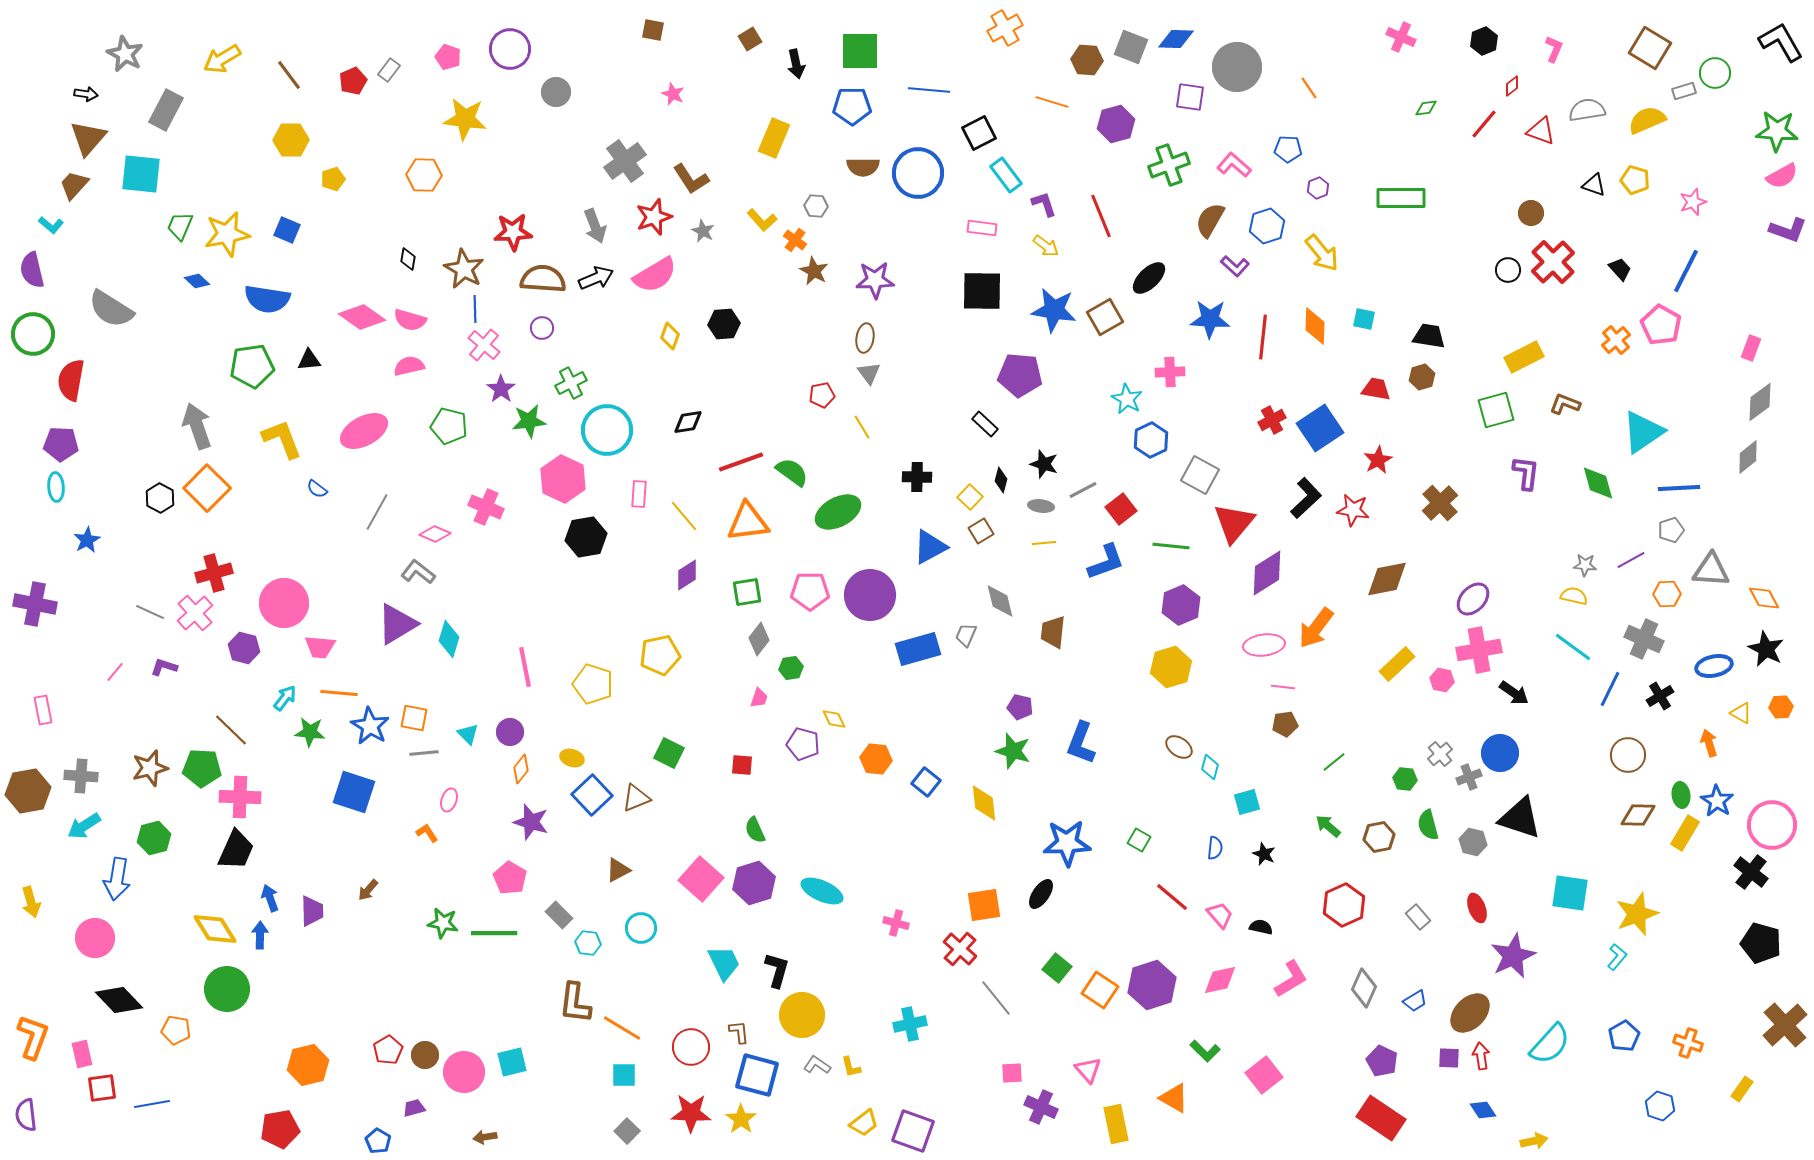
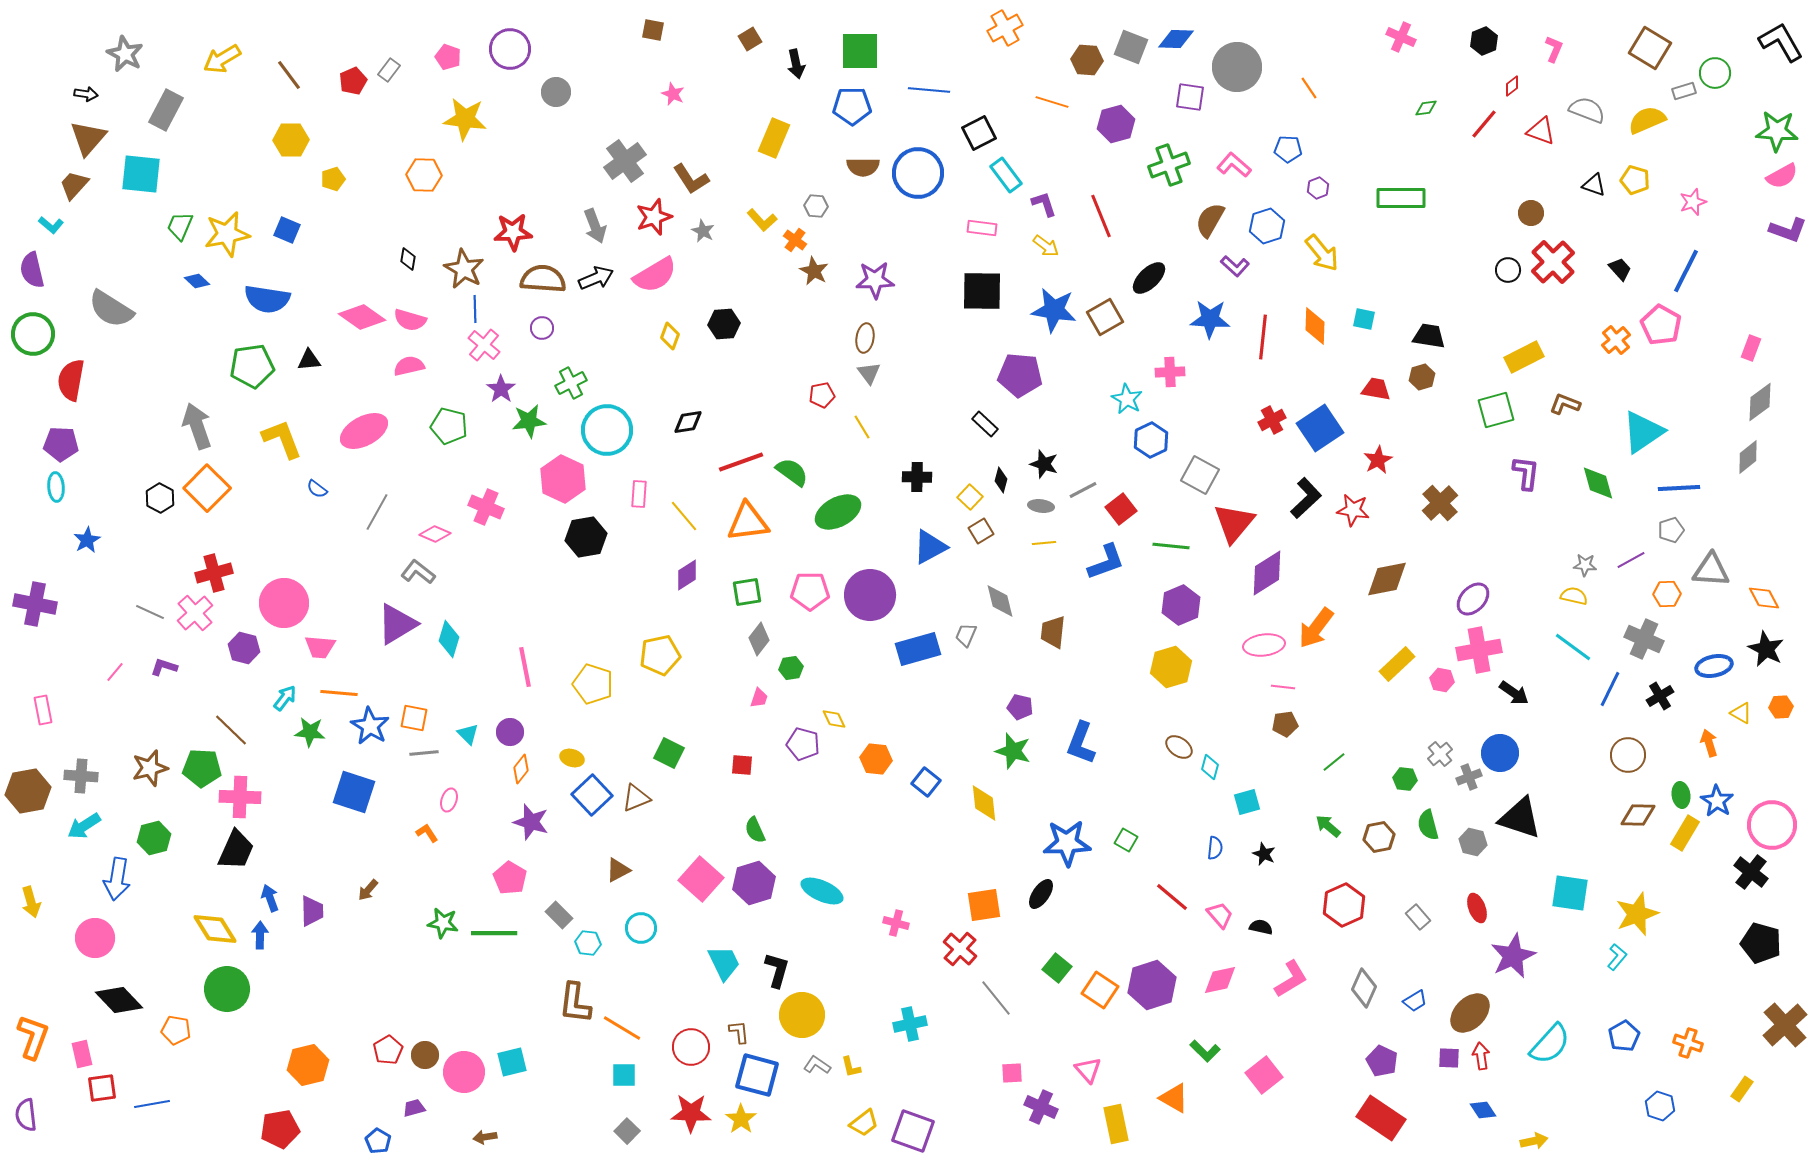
gray semicircle at (1587, 110): rotated 30 degrees clockwise
green square at (1139, 840): moved 13 px left
